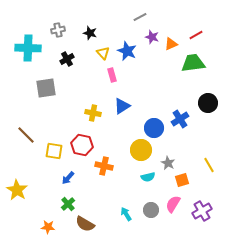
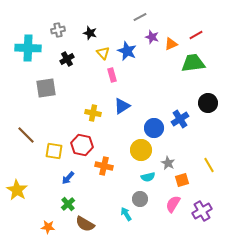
gray circle: moved 11 px left, 11 px up
